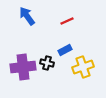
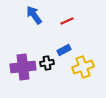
blue arrow: moved 7 px right, 1 px up
blue rectangle: moved 1 px left
black cross: rotated 24 degrees counterclockwise
